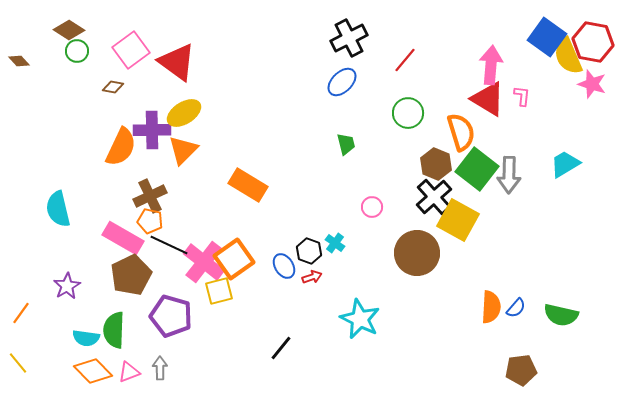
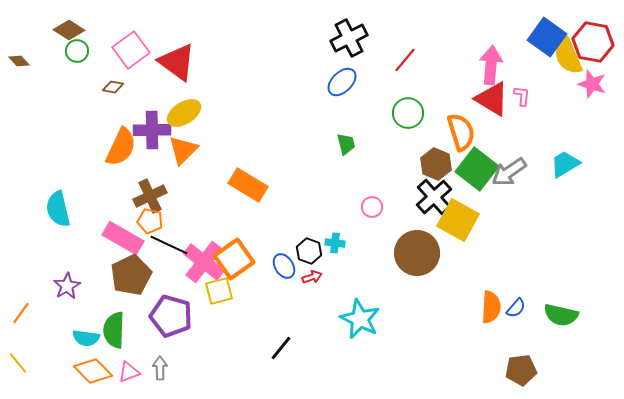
red triangle at (488, 99): moved 4 px right
gray arrow at (509, 175): moved 3 px up; rotated 54 degrees clockwise
cyan cross at (335, 243): rotated 30 degrees counterclockwise
